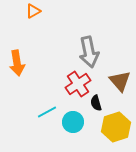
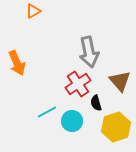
orange arrow: rotated 15 degrees counterclockwise
cyan circle: moved 1 px left, 1 px up
